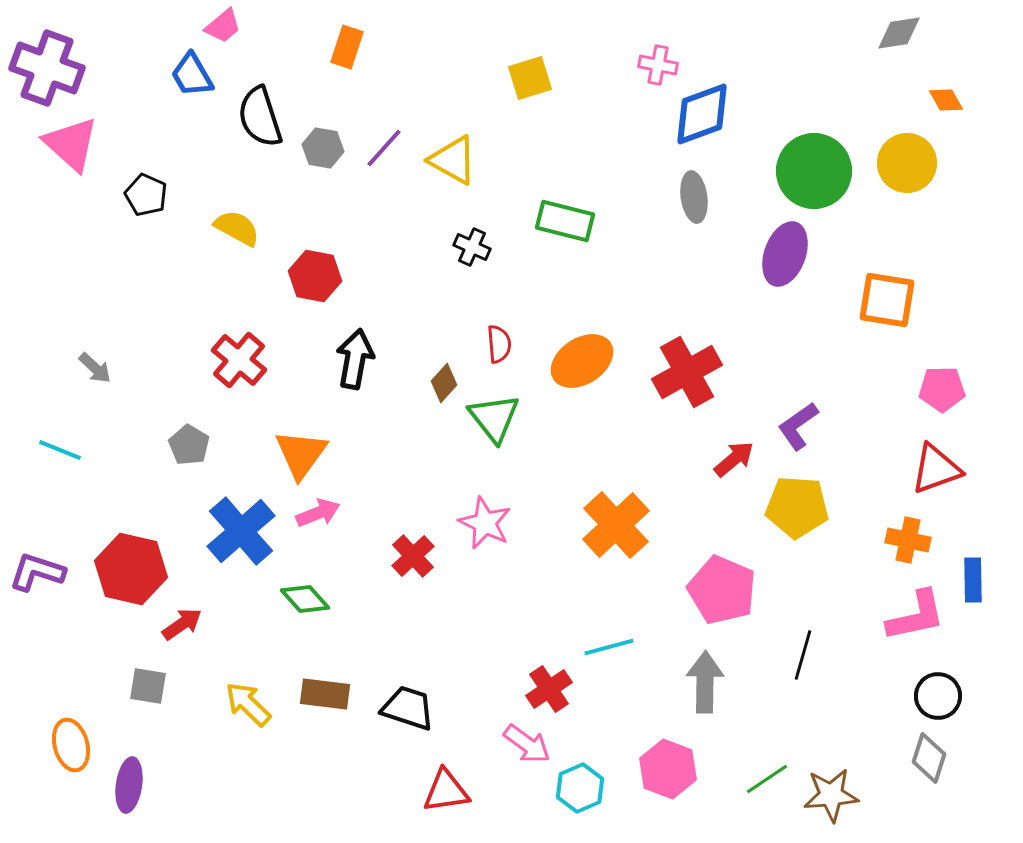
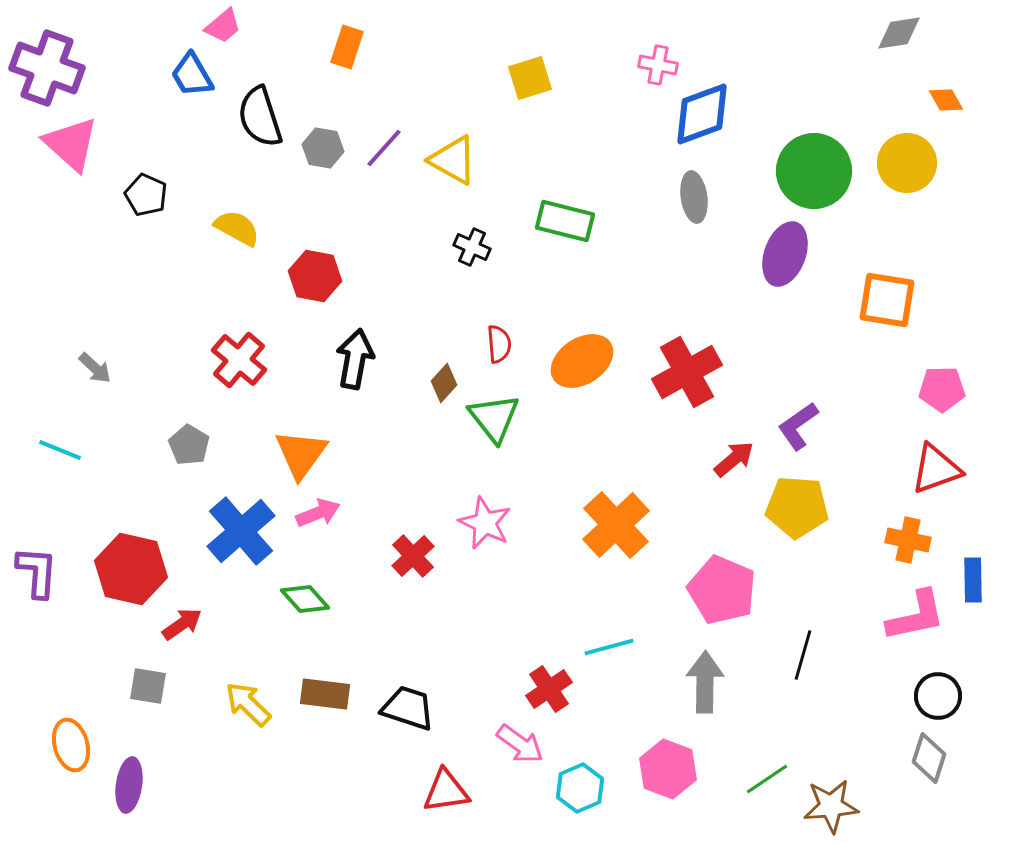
purple L-shape at (37, 572): rotated 76 degrees clockwise
pink arrow at (527, 744): moved 7 px left
brown star at (831, 795): moved 11 px down
